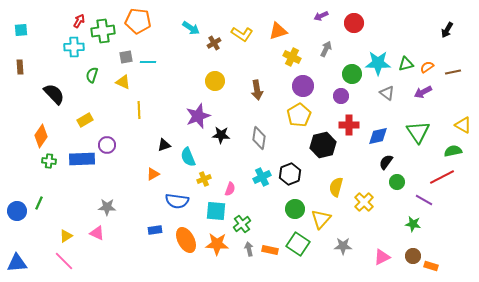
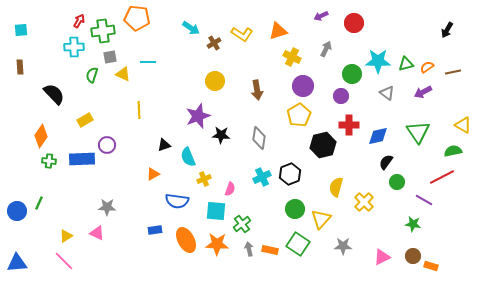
orange pentagon at (138, 21): moved 1 px left, 3 px up
gray square at (126, 57): moved 16 px left
cyan star at (378, 63): moved 2 px up
yellow triangle at (123, 82): moved 8 px up
